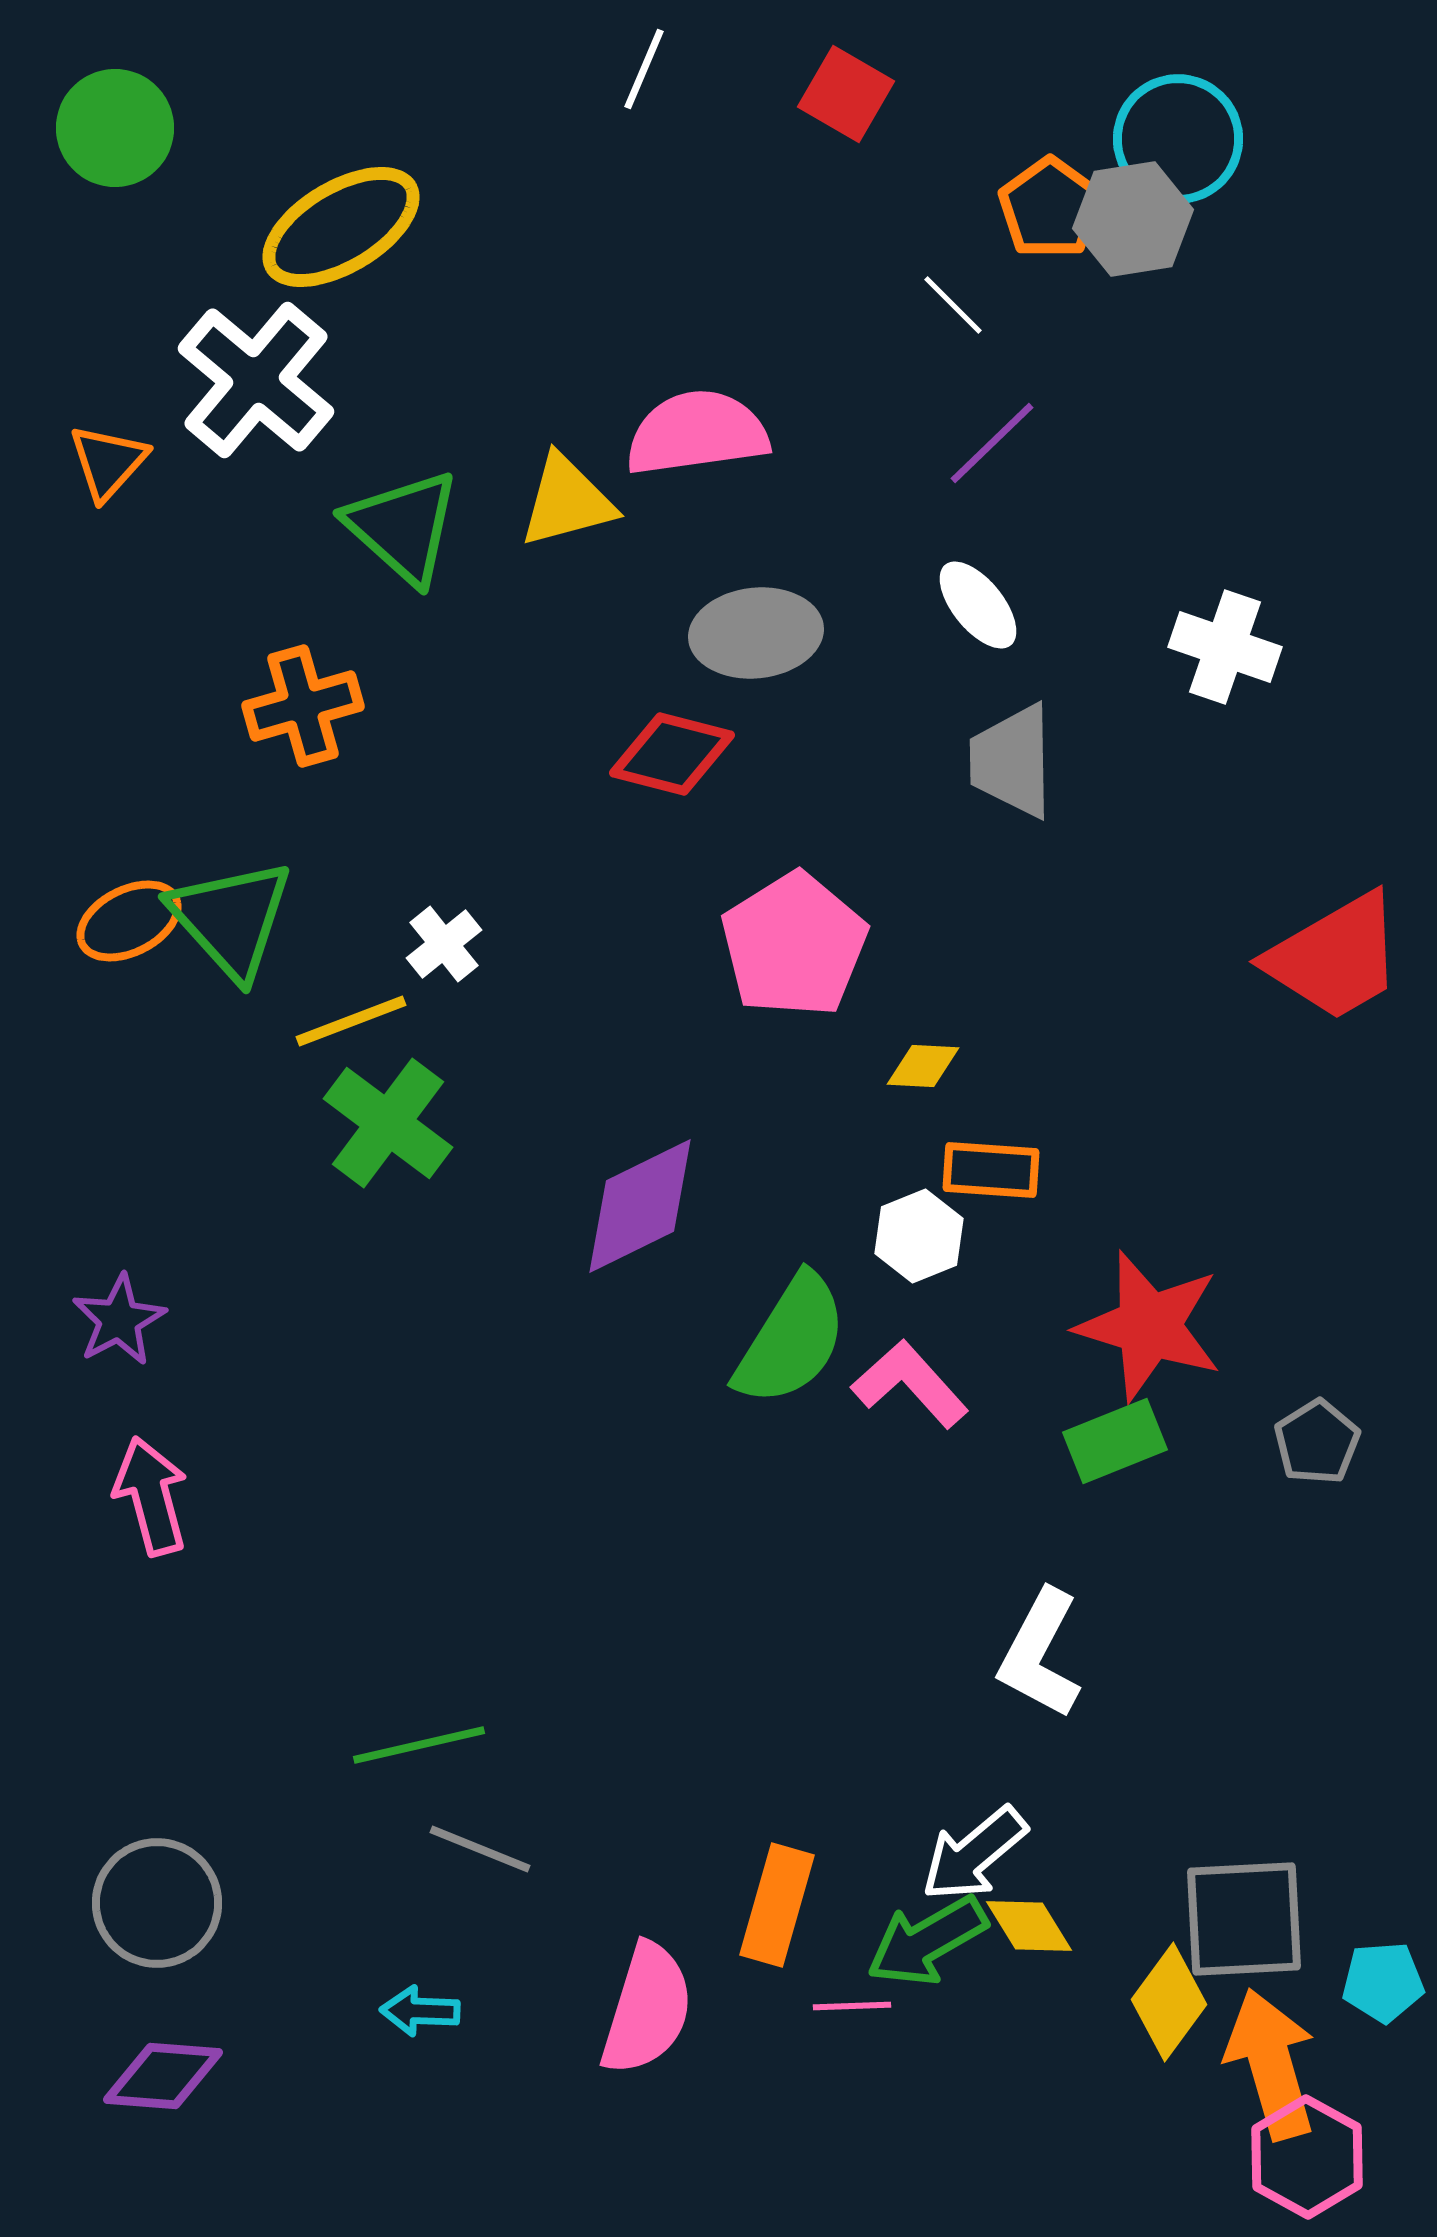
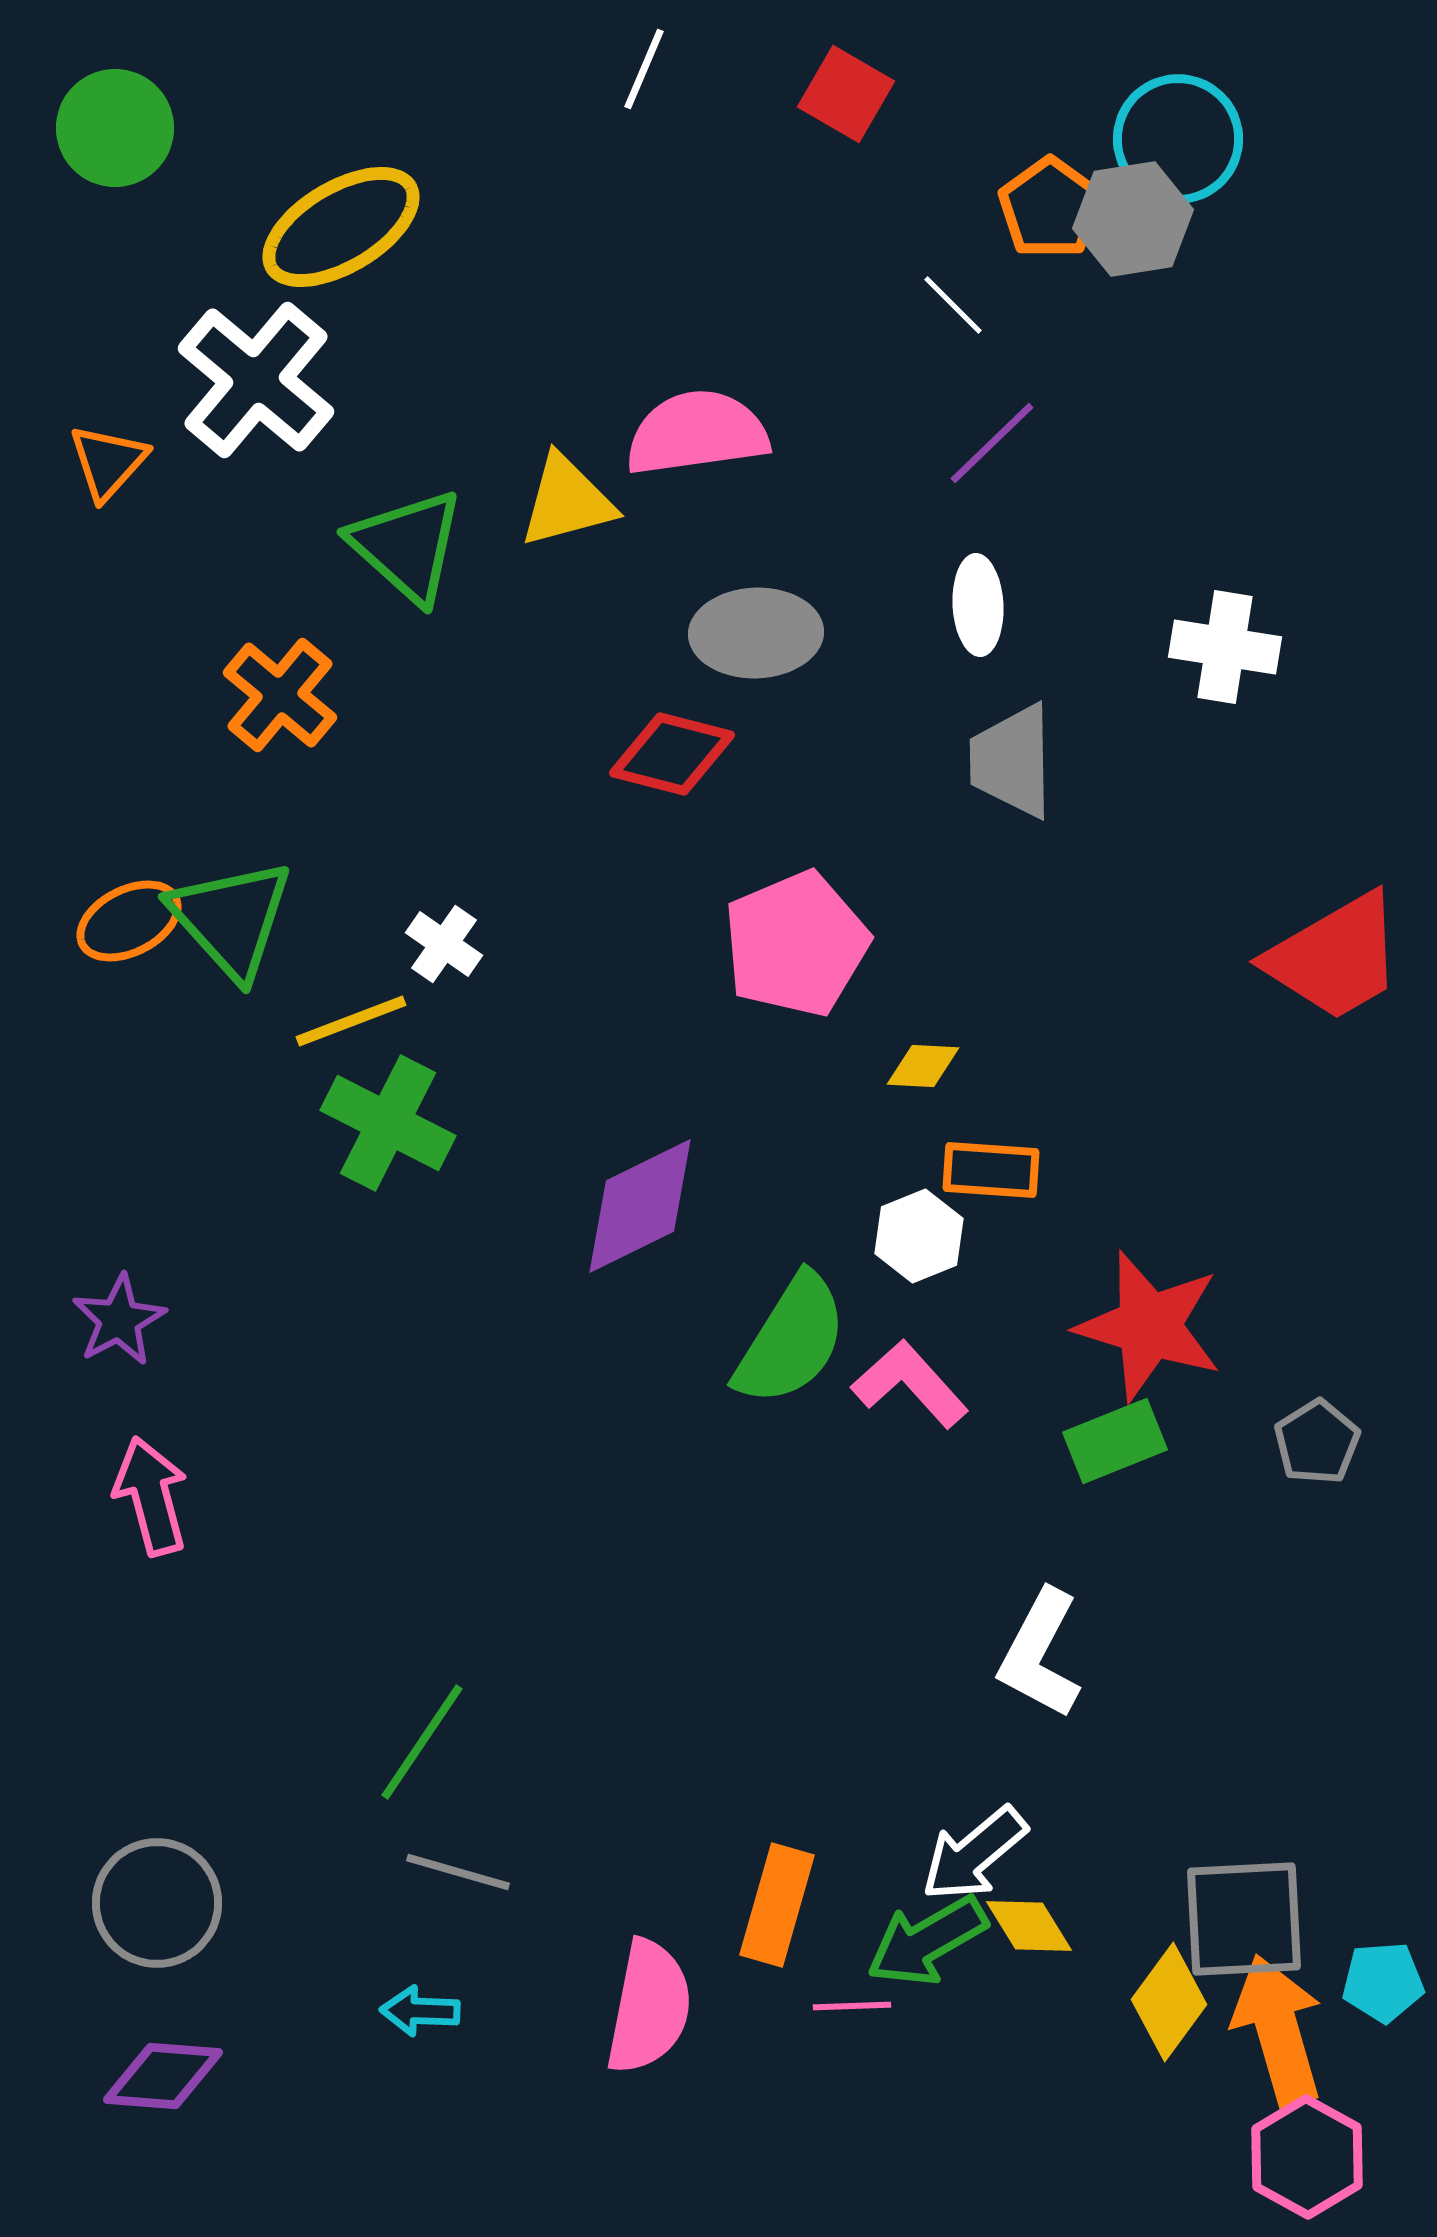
green triangle at (403, 527): moved 4 px right, 19 px down
white ellipse at (978, 605): rotated 36 degrees clockwise
gray ellipse at (756, 633): rotated 4 degrees clockwise
white cross at (1225, 647): rotated 10 degrees counterclockwise
orange cross at (303, 706): moved 23 px left, 11 px up; rotated 34 degrees counterclockwise
white cross at (444, 944): rotated 16 degrees counterclockwise
pink pentagon at (794, 945): moved 2 px right, 1 px up; rotated 9 degrees clockwise
green cross at (388, 1123): rotated 10 degrees counterclockwise
green line at (419, 1745): moved 3 px right, 3 px up; rotated 43 degrees counterclockwise
gray line at (480, 1849): moved 22 px left, 23 px down; rotated 6 degrees counterclockwise
pink semicircle at (647, 2009): moved 2 px right, 2 px up; rotated 6 degrees counterclockwise
orange arrow at (1271, 2064): moved 7 px right, 34 px up
